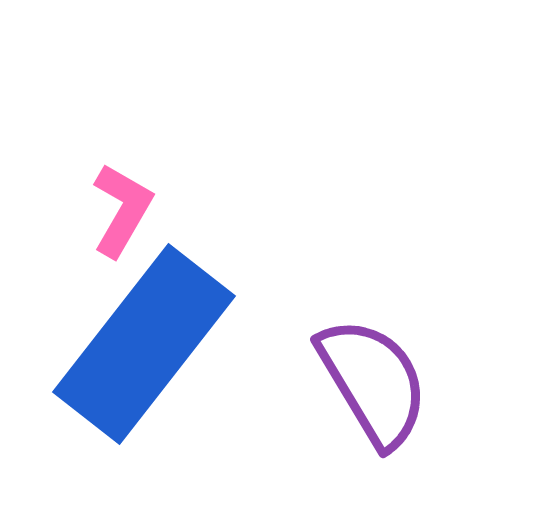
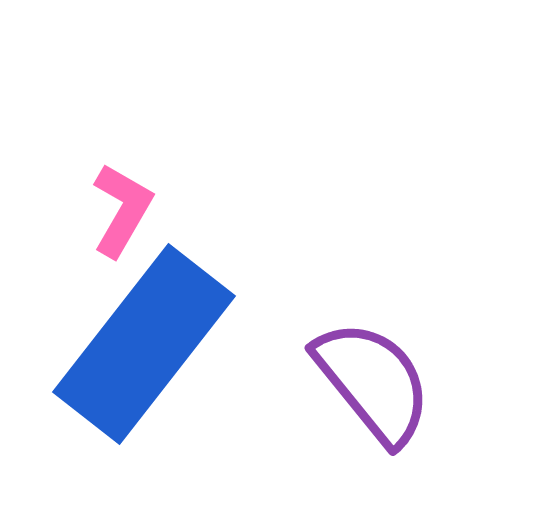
purple semicircle: rotated 8 degrees counterclockwise
